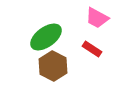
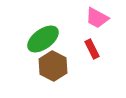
green ellipse: moved 3 px left, 2 px down
red rectangle: rotated 30 degrees clockwise
